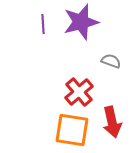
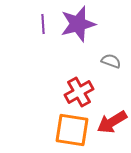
purple star: moved 3 px left, 2 px down
red cross: rotated 12 degrees clockwise
red arrow: rotated 72 degrees clockwise
